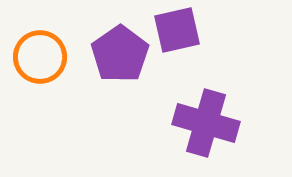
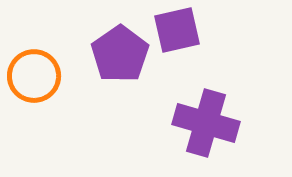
orange circle: moved 6 px left, 19 px down
